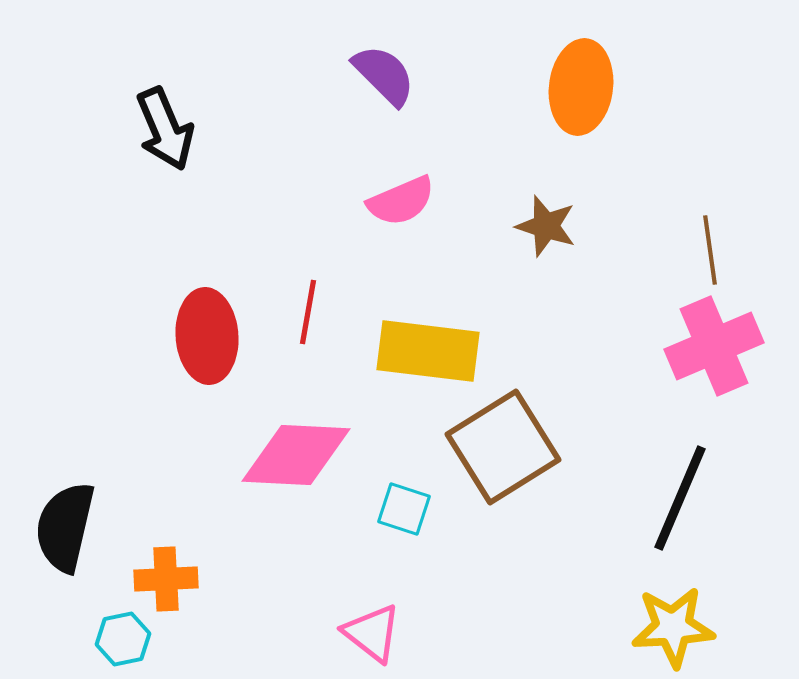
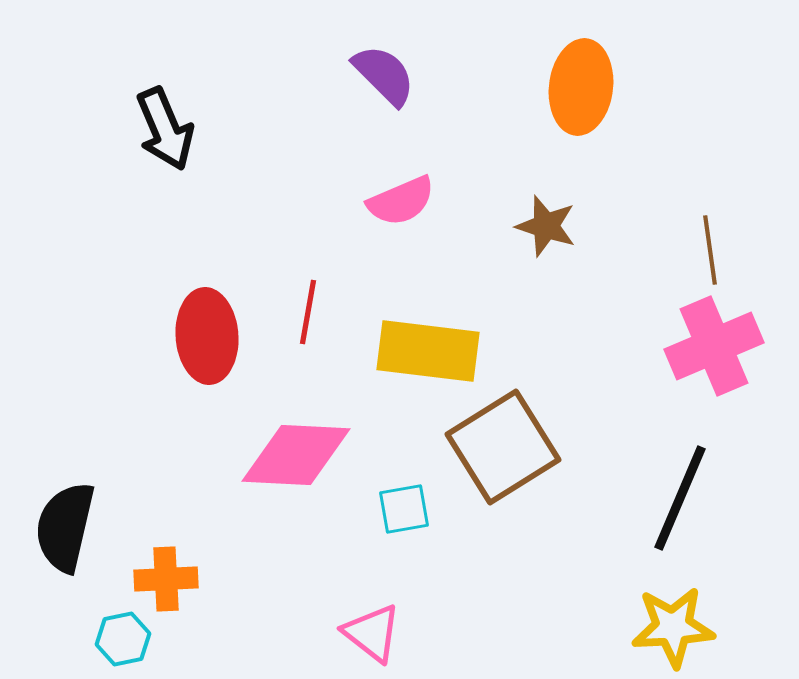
cyan square: rotated 28 degrees counterclockwise
